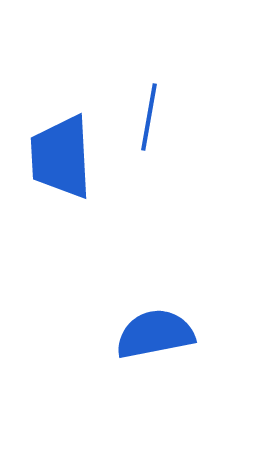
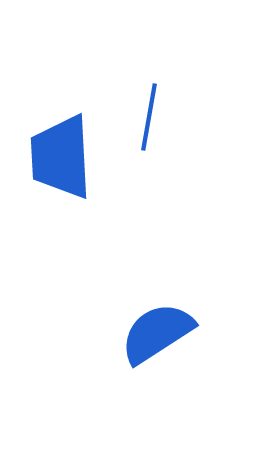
blue semicircle: moved 2 px right, 1 px up; rotated 22 degrees counterclockwise
